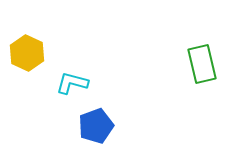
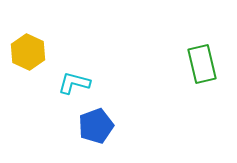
yellow hexagon: moved 1 px right, 1 px up
cyan L-shape: moved 2 px right
